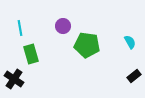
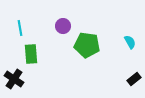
green rectangle: rotated 12 degrees clockwise
black rectangle: moved 3 px down
